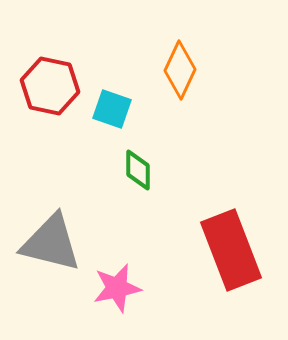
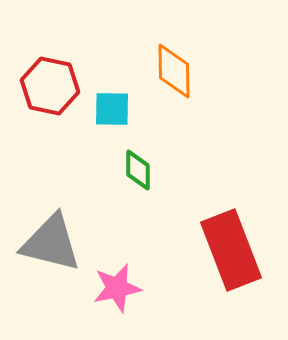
orange diamond: moved 6 px left, 1 px down; rotated 26 degrees counterclockwise
cyan square: rotated 18 degrees counterclockwise
